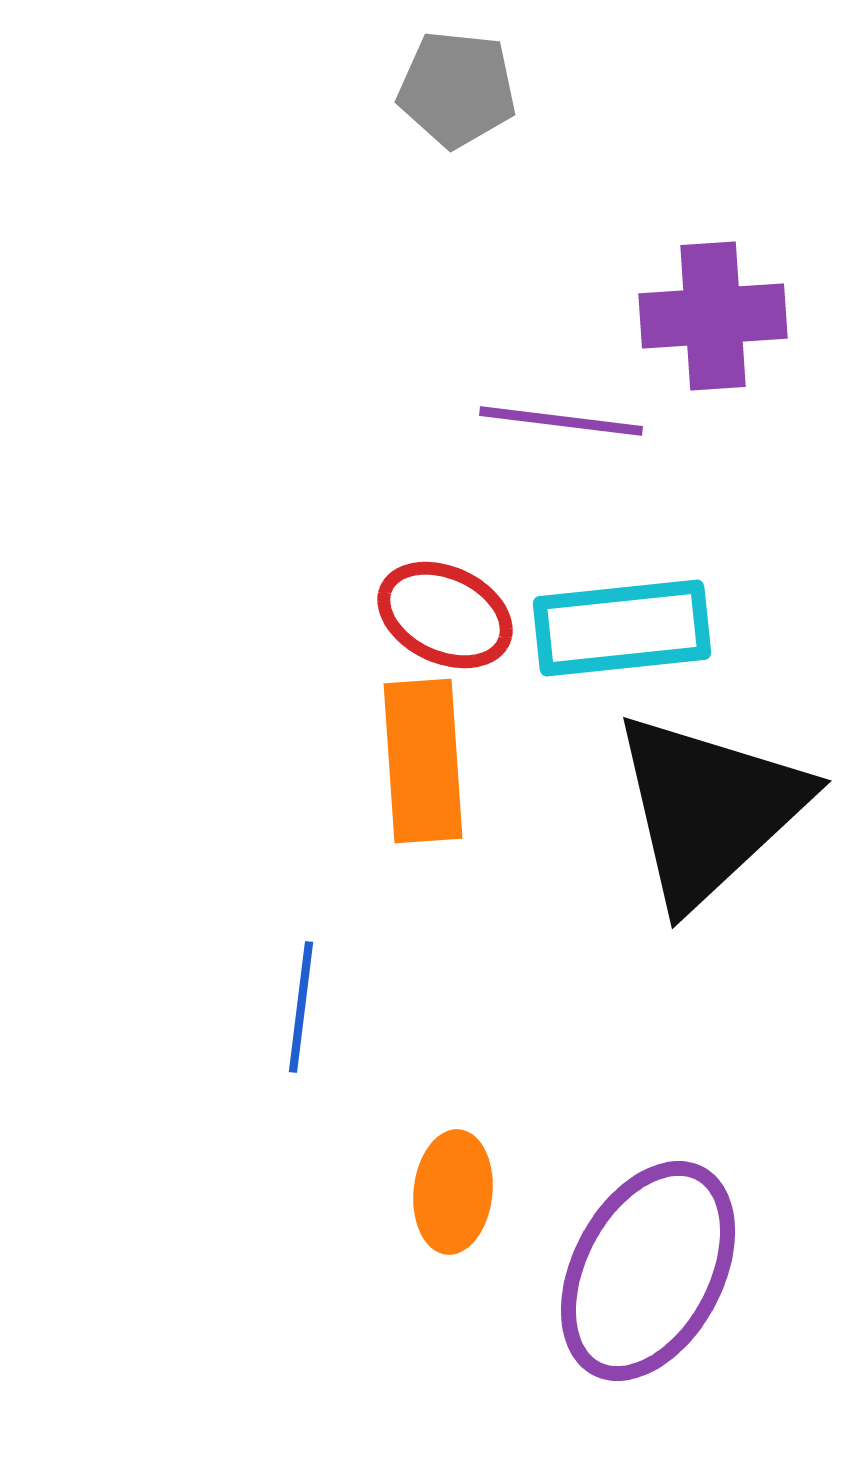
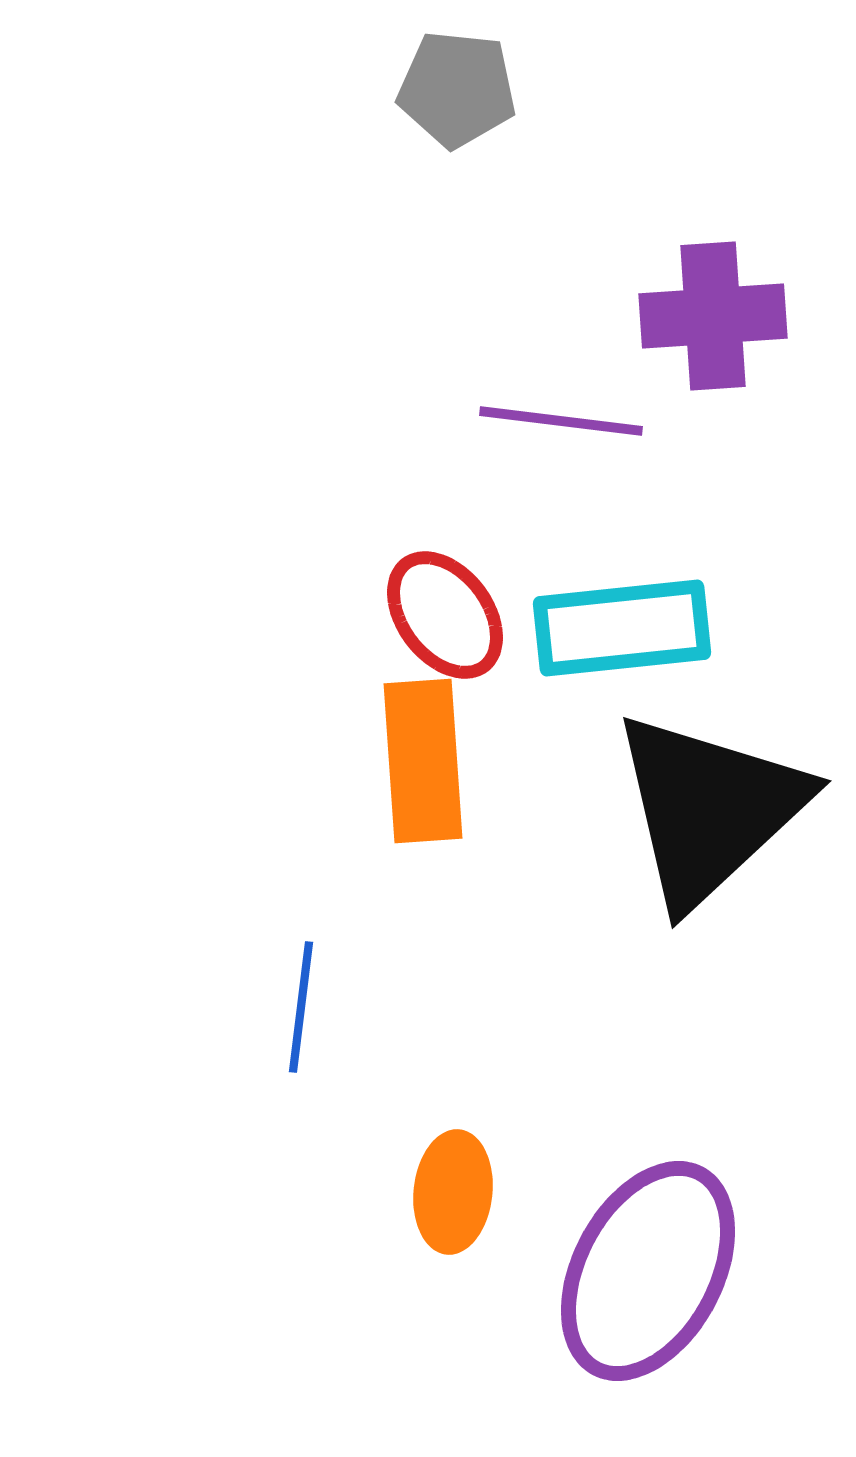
red ellipse: rotated 28 degrees clockwise
